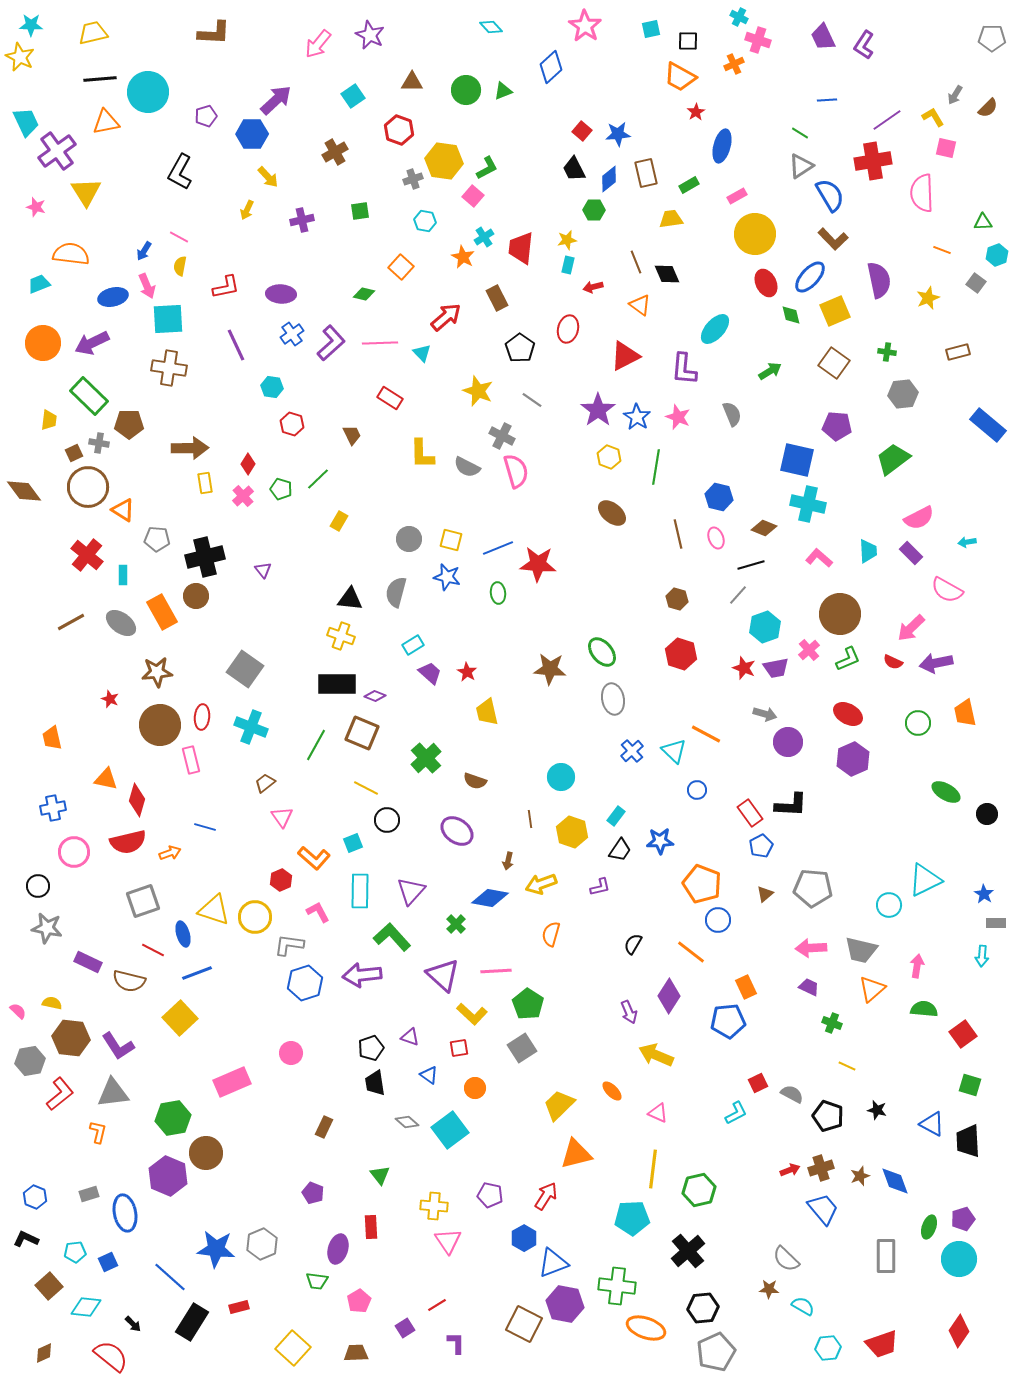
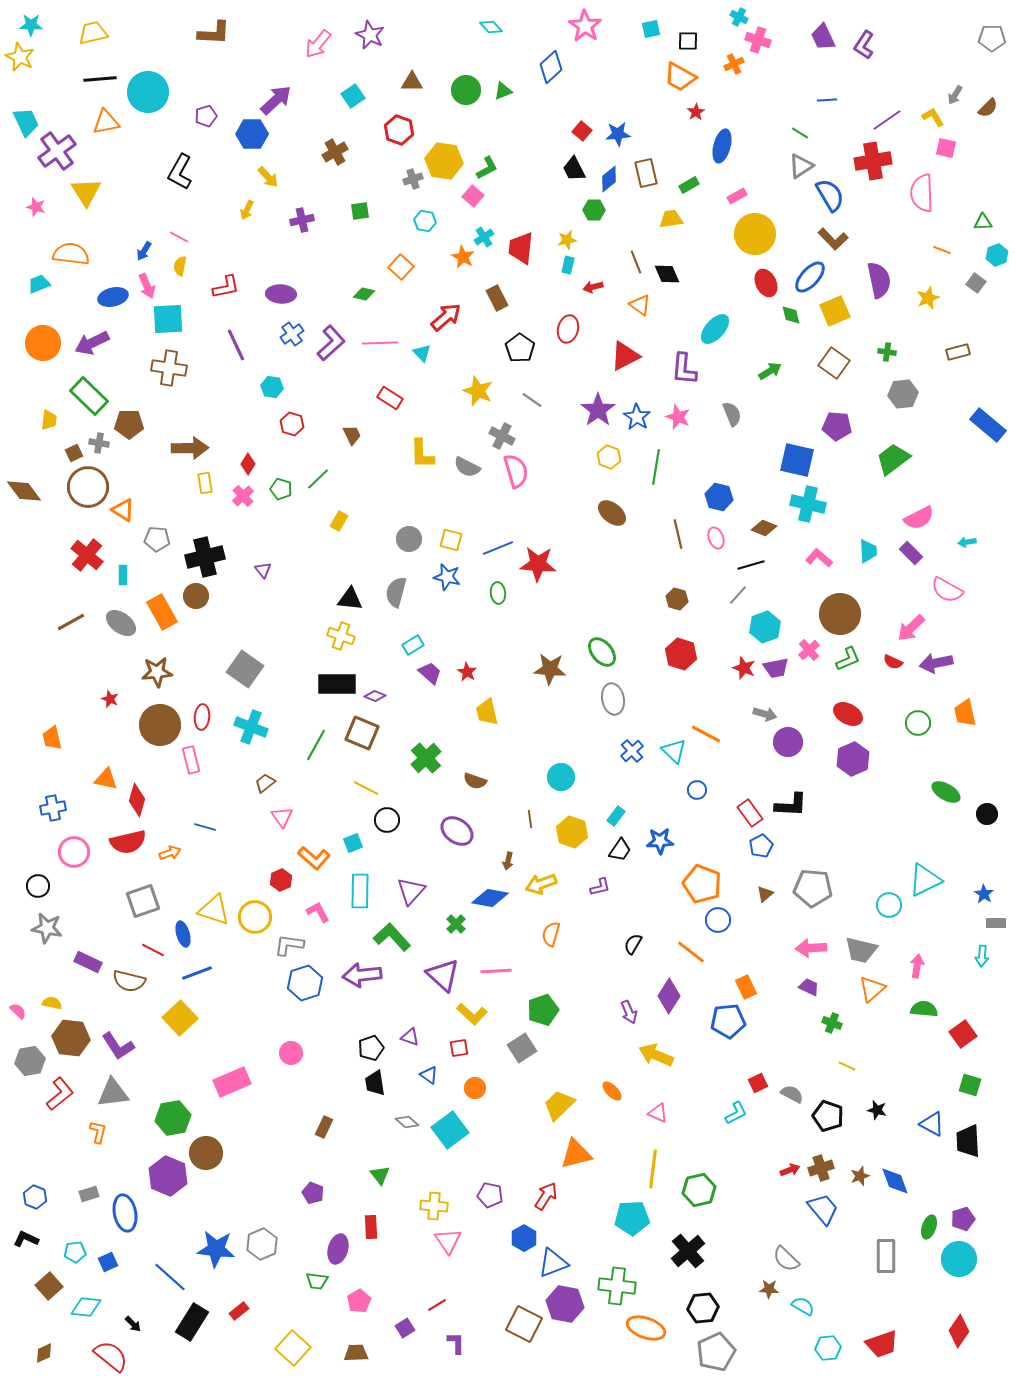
green pentagon at (528, 1004): moved 15 px right, 6 px down; rotated 20 degrees clockwise
red rectangle at (239, 1307): moved 4 px down; rotated 24 degrees counterclockwise
